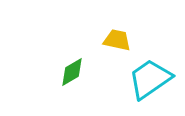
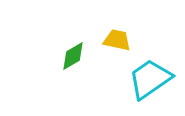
green diamond: moved 1 px right, 16 px up
